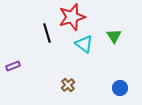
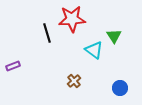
red star: moved 2 px down; rotated 12 degrees clockwise
cyan triangle: moved 10 px right, 6 px down
brown cross: moved 6 px right, 4 px up
